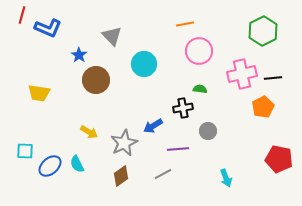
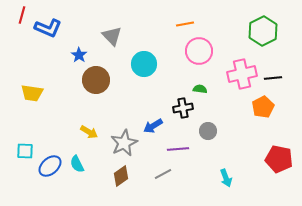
yellow trapezoid: moved 7 px left
